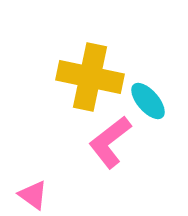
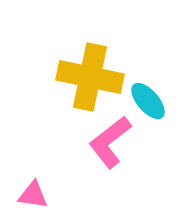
pink triangle: rotated 28 degrees counterclockwise
